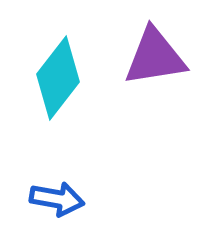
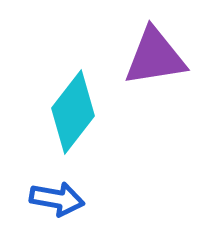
cyan diamond: moved 15 px right, 34 px down
